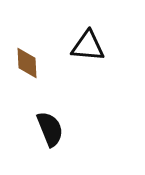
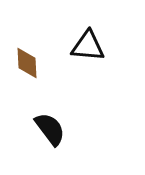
black semicircle: rotated 15 degrees counterclockwise
